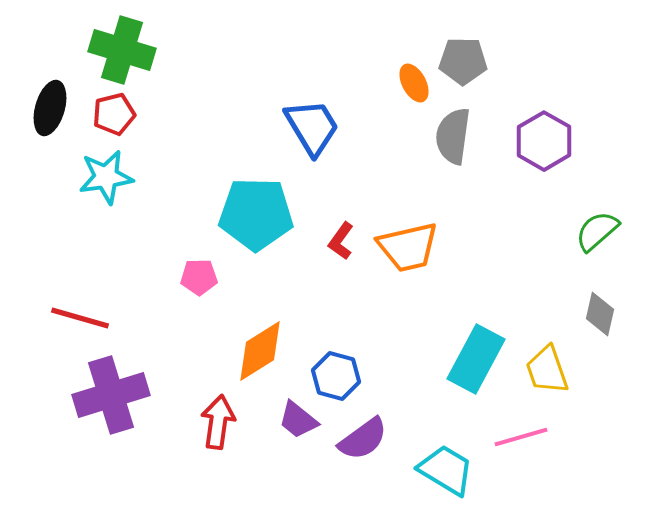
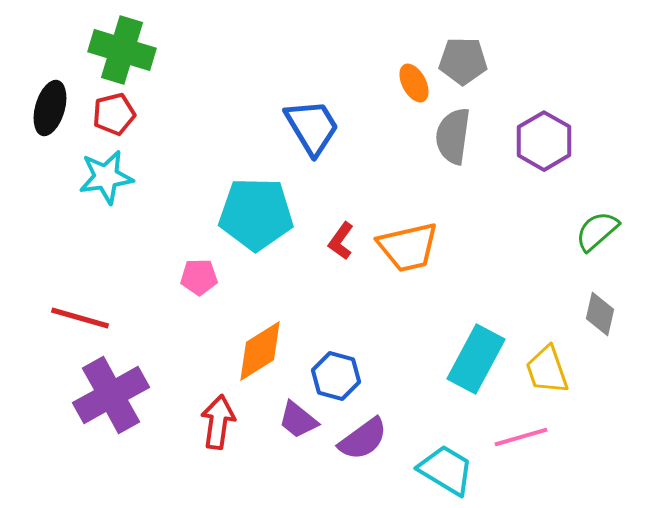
purple cross: rotated 12 degrees counterclockwise
